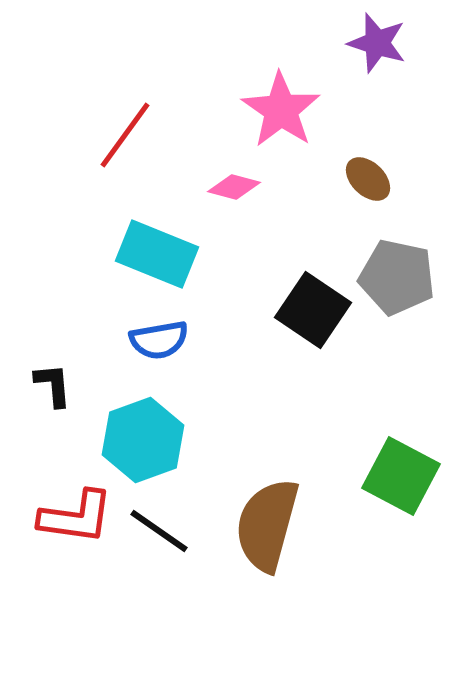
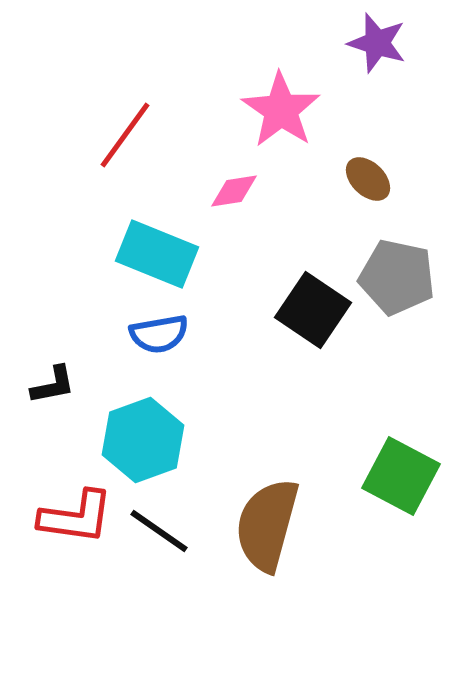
pink diamond: moved 4 px down; rotated 24 degrees counterclockwise
blue semicircle: moved 6 px up
black L-shape: rotated 84 degrees clockwise
